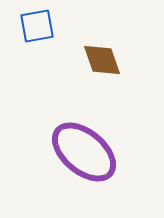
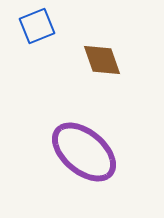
blue square: rotated 12 degrees counterclockwise
